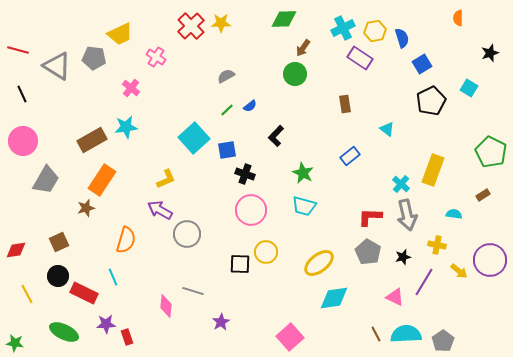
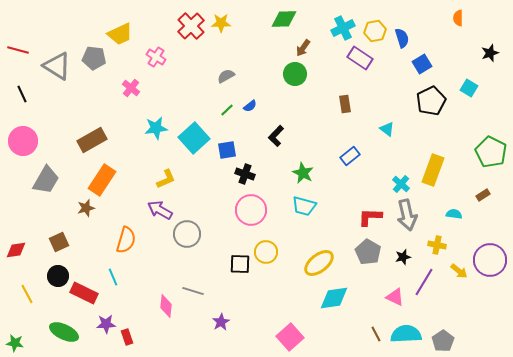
cyan star at (126, 127): moved 30 px right, 1 px down
